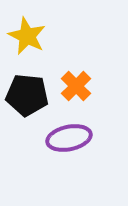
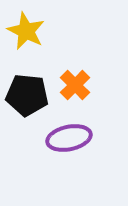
yellow star: moved 1 px left, 5 px up
orange cross: moved 1 px left, 1 px up
